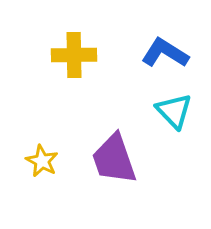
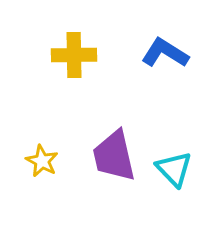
cyan triangle: moved 58 px down
purple trapezoid: moved 3 px up; rotated 6 degrees clockwise
